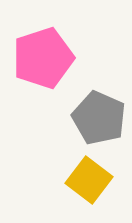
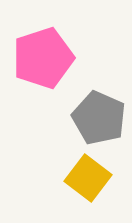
yellow square: moved 1 px left, 2 px up
